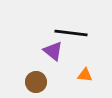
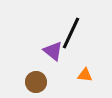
black line: rotated 72 degrees counterclockwise
